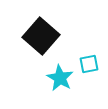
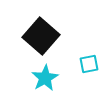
cyan star: moved 15 px left; rotated 12 degrees clockwise
